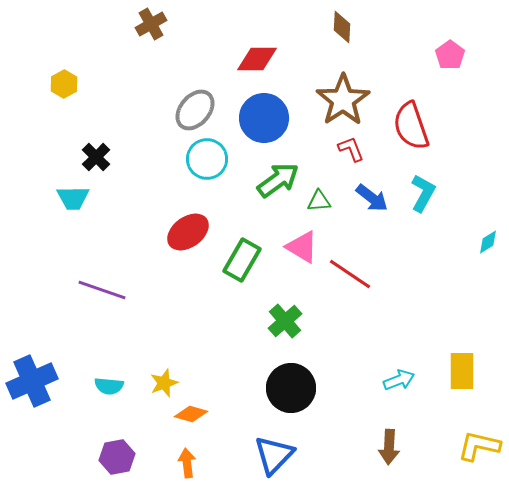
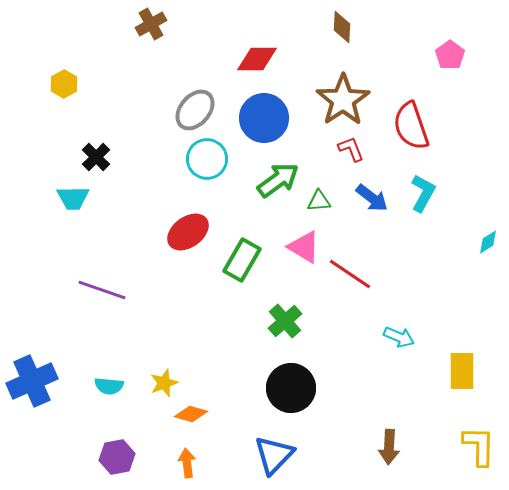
pink triangle: moved 2 px right
cyan arrow: moved 43 px up; rotated 44 degrees clockwise
yellow L-shape: rotated 78 degrees clockwise
